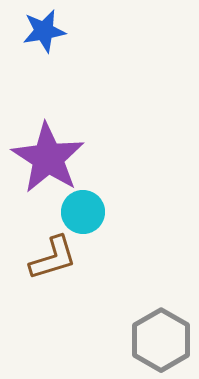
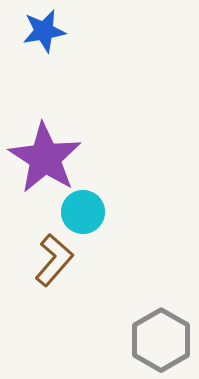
purple star: moved 3 px left
brown L-shape: moved 1 px right, 2 px down; rotated 32 degrees counterclockwise
